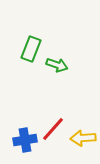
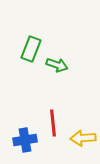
red line: moved 6 px up; rotated 48 degrees counterclockwise
